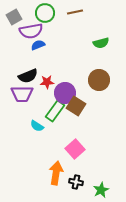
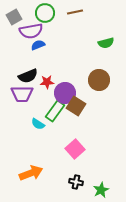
green semicircle: moved 5 px right
cyan semicircle: moved 1 px right, 2 px up
orange arrow: moved 25 px left; rotated 60 degrees clockwise
